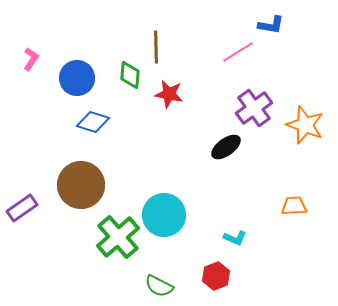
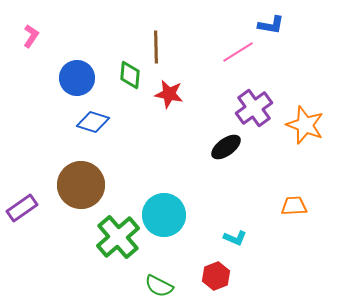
pink L-shape: moved 23 px up
